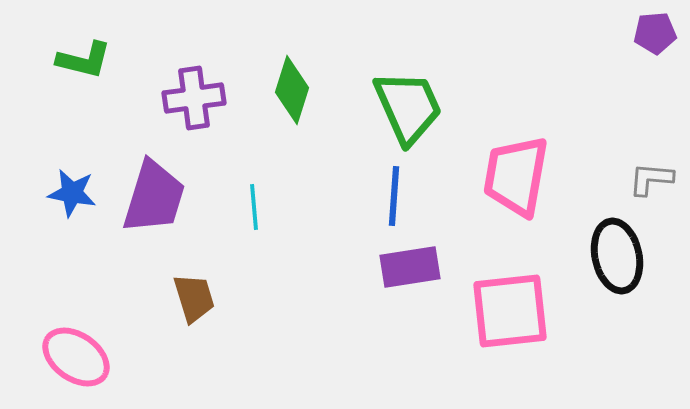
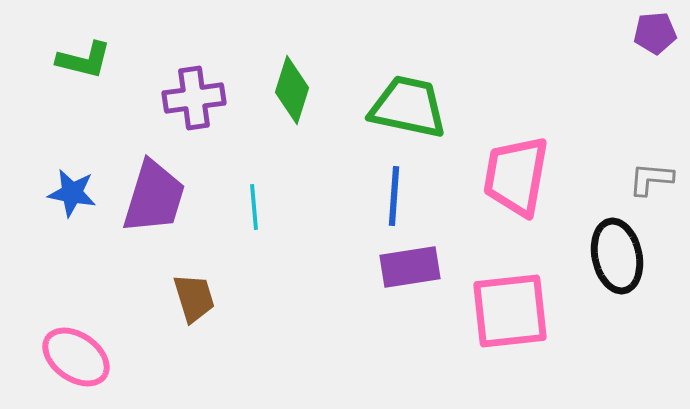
green trapezoid: rotated 54 degrees counterclockwise
